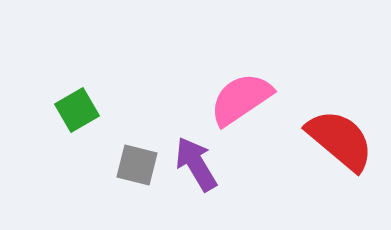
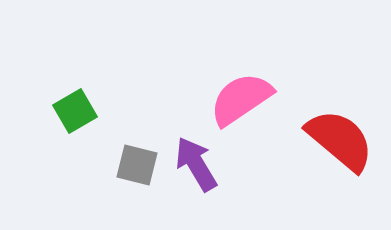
green square: moved 2 px left, 1 px down
